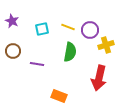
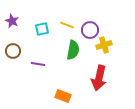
yellow line: moved 1 px left, 2 px up
yellow cross: moved 2 px left
green semicircle: moved 3 px right, 2 px up
purple line: moved 1 px right
orange rectangle: moved 4 px right
